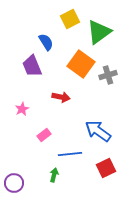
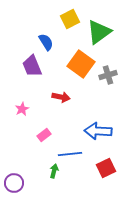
blue arrow: rotated 32 degrees counterclockwise
green arrow: moved 4 px up
